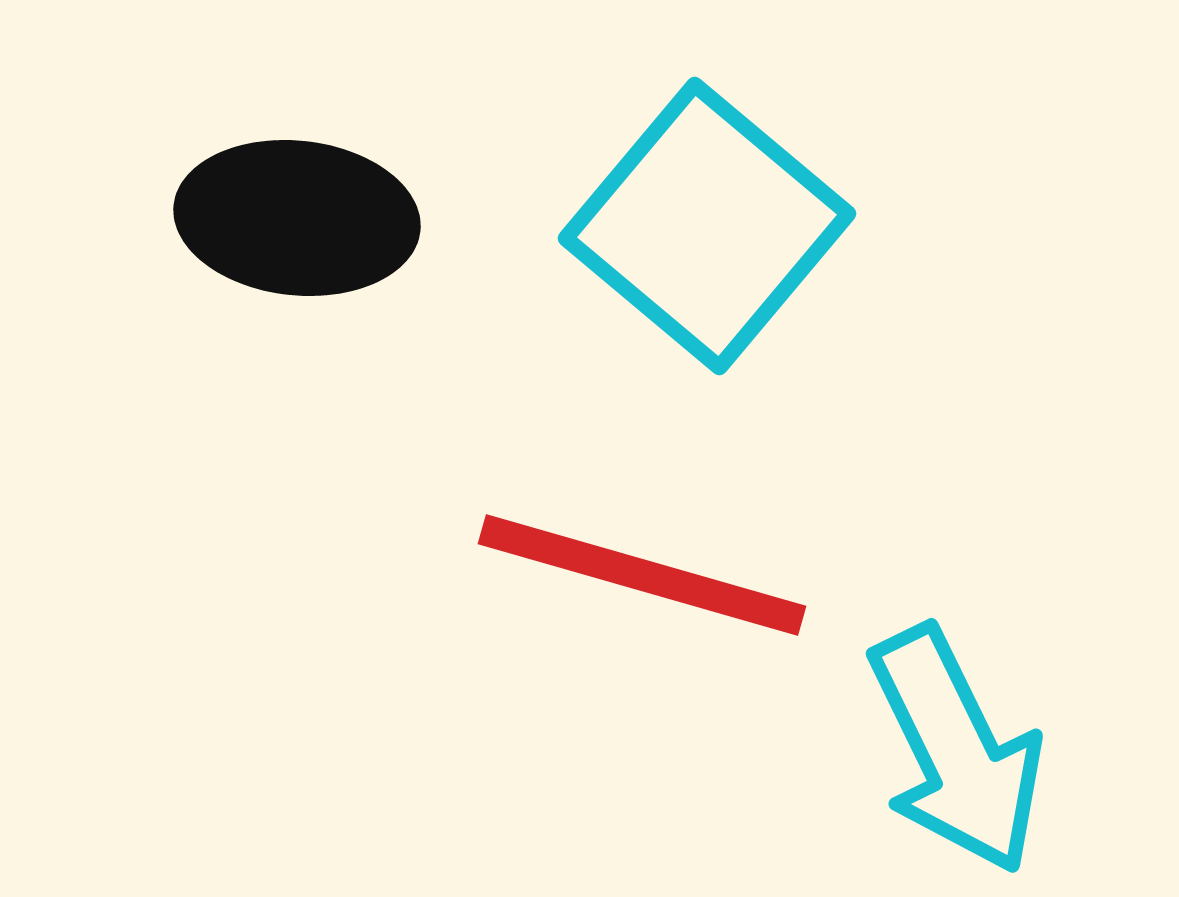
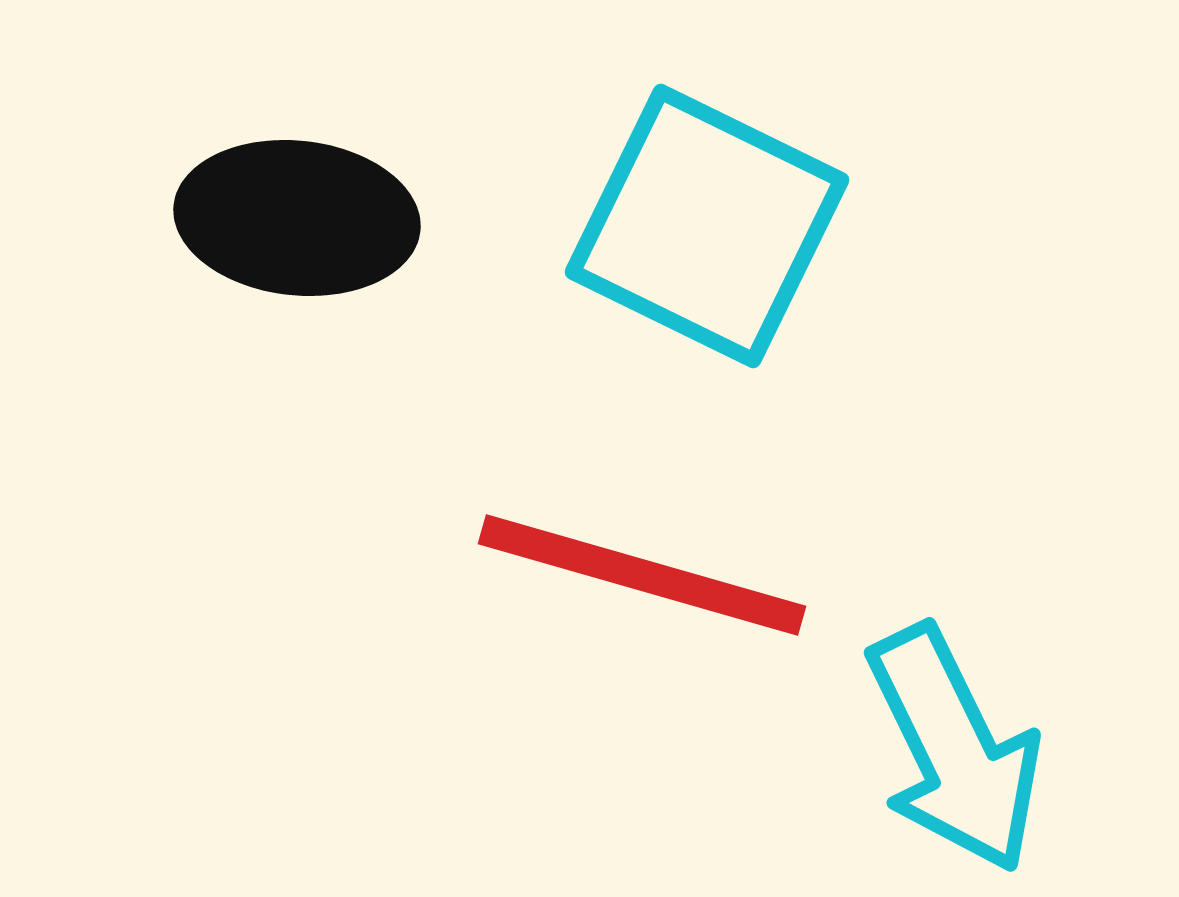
cyan square: rotated 14 degrees counterclockwise
cyan arrow: moved 2 px left, 1 px up
